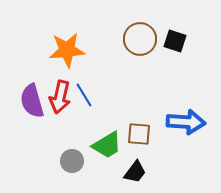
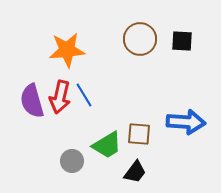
black square: moved 7 px right; rotated 15 degrees counterclockwise
